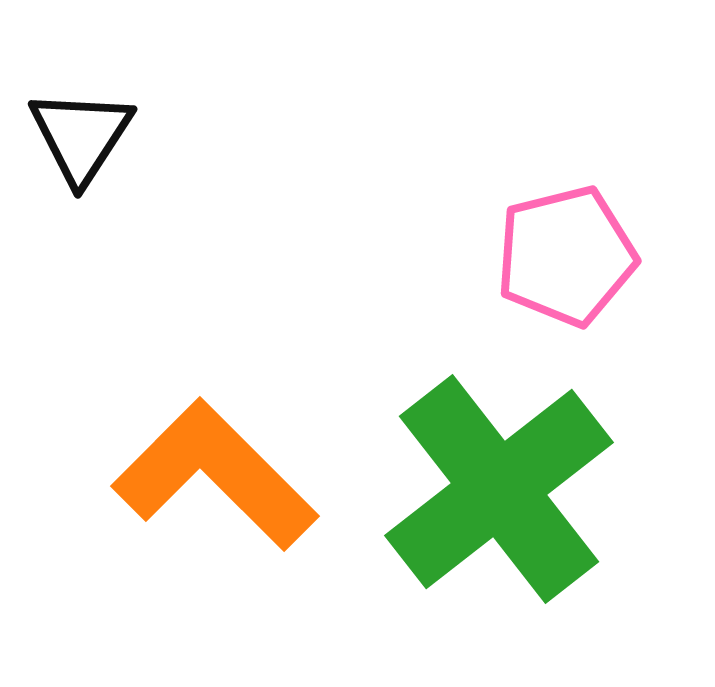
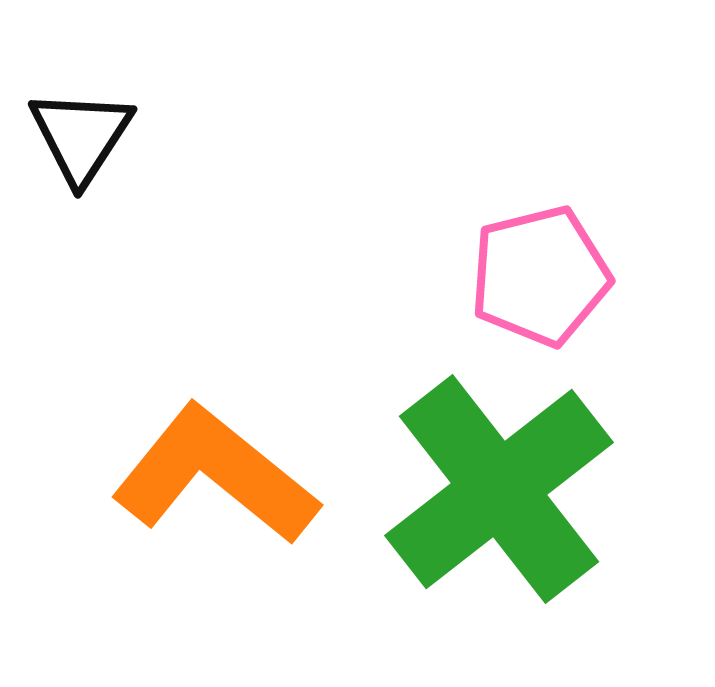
pink pentagon: moved 26 px left, 20 px down
orange L-shape: rotated 6 degrees counterclockwise
